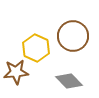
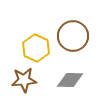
brown star: moved 8 px right, 8 px down
gray diamond: moved 1 px right, 1 px up; rotated 44 degrees counterclockwise
